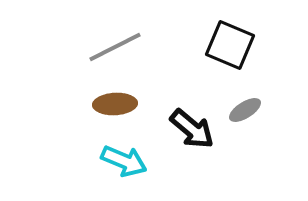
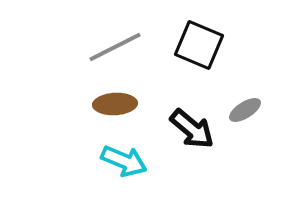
black square: moved 31 px left
